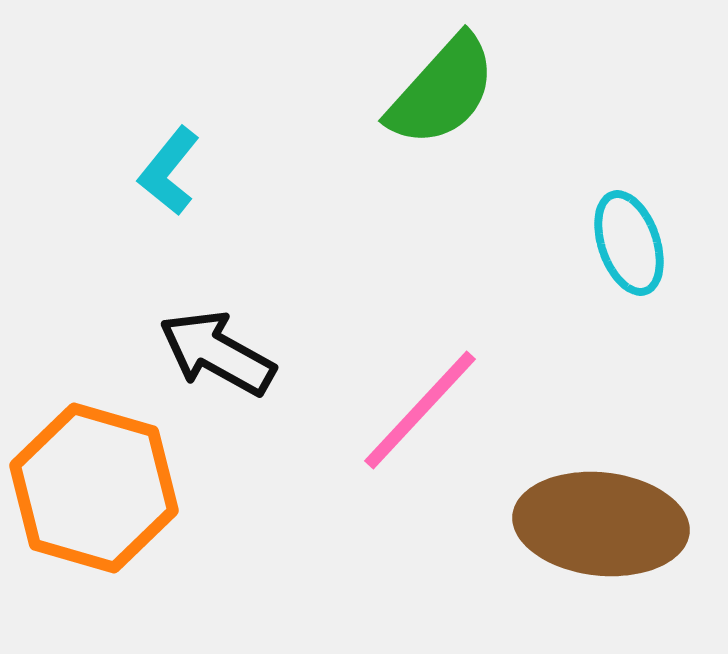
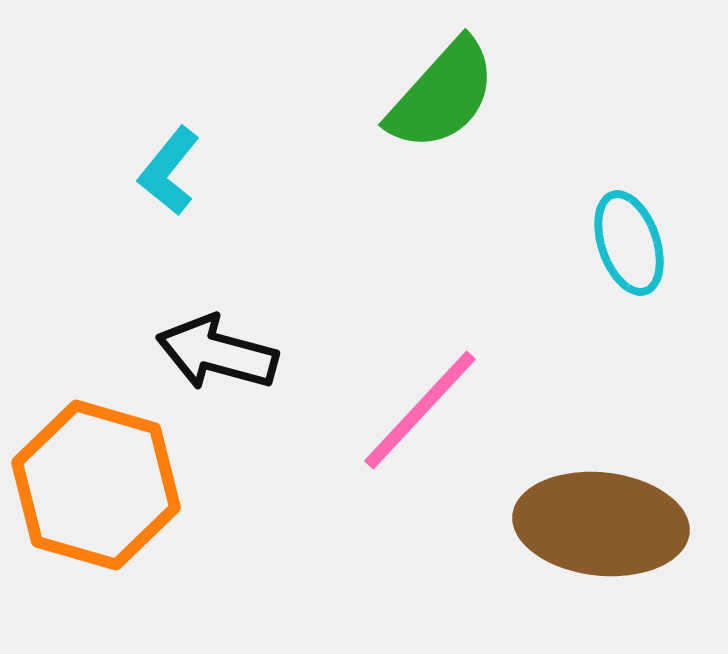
green semicircle: moved 4 px down
black arrow: rotated 14 degrees counterclockwise
orange hexagon: moved 2 px right, 3 px up
